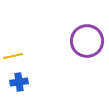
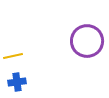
blue cross: moved 2 px left
